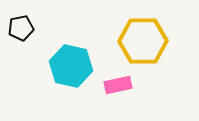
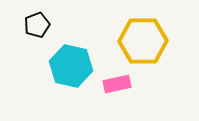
black pentagon: moved 16 px right, 3 px up; rotated 10 degrees counterclockwise
pink rectangle: moved 1 px left, 1 px up
